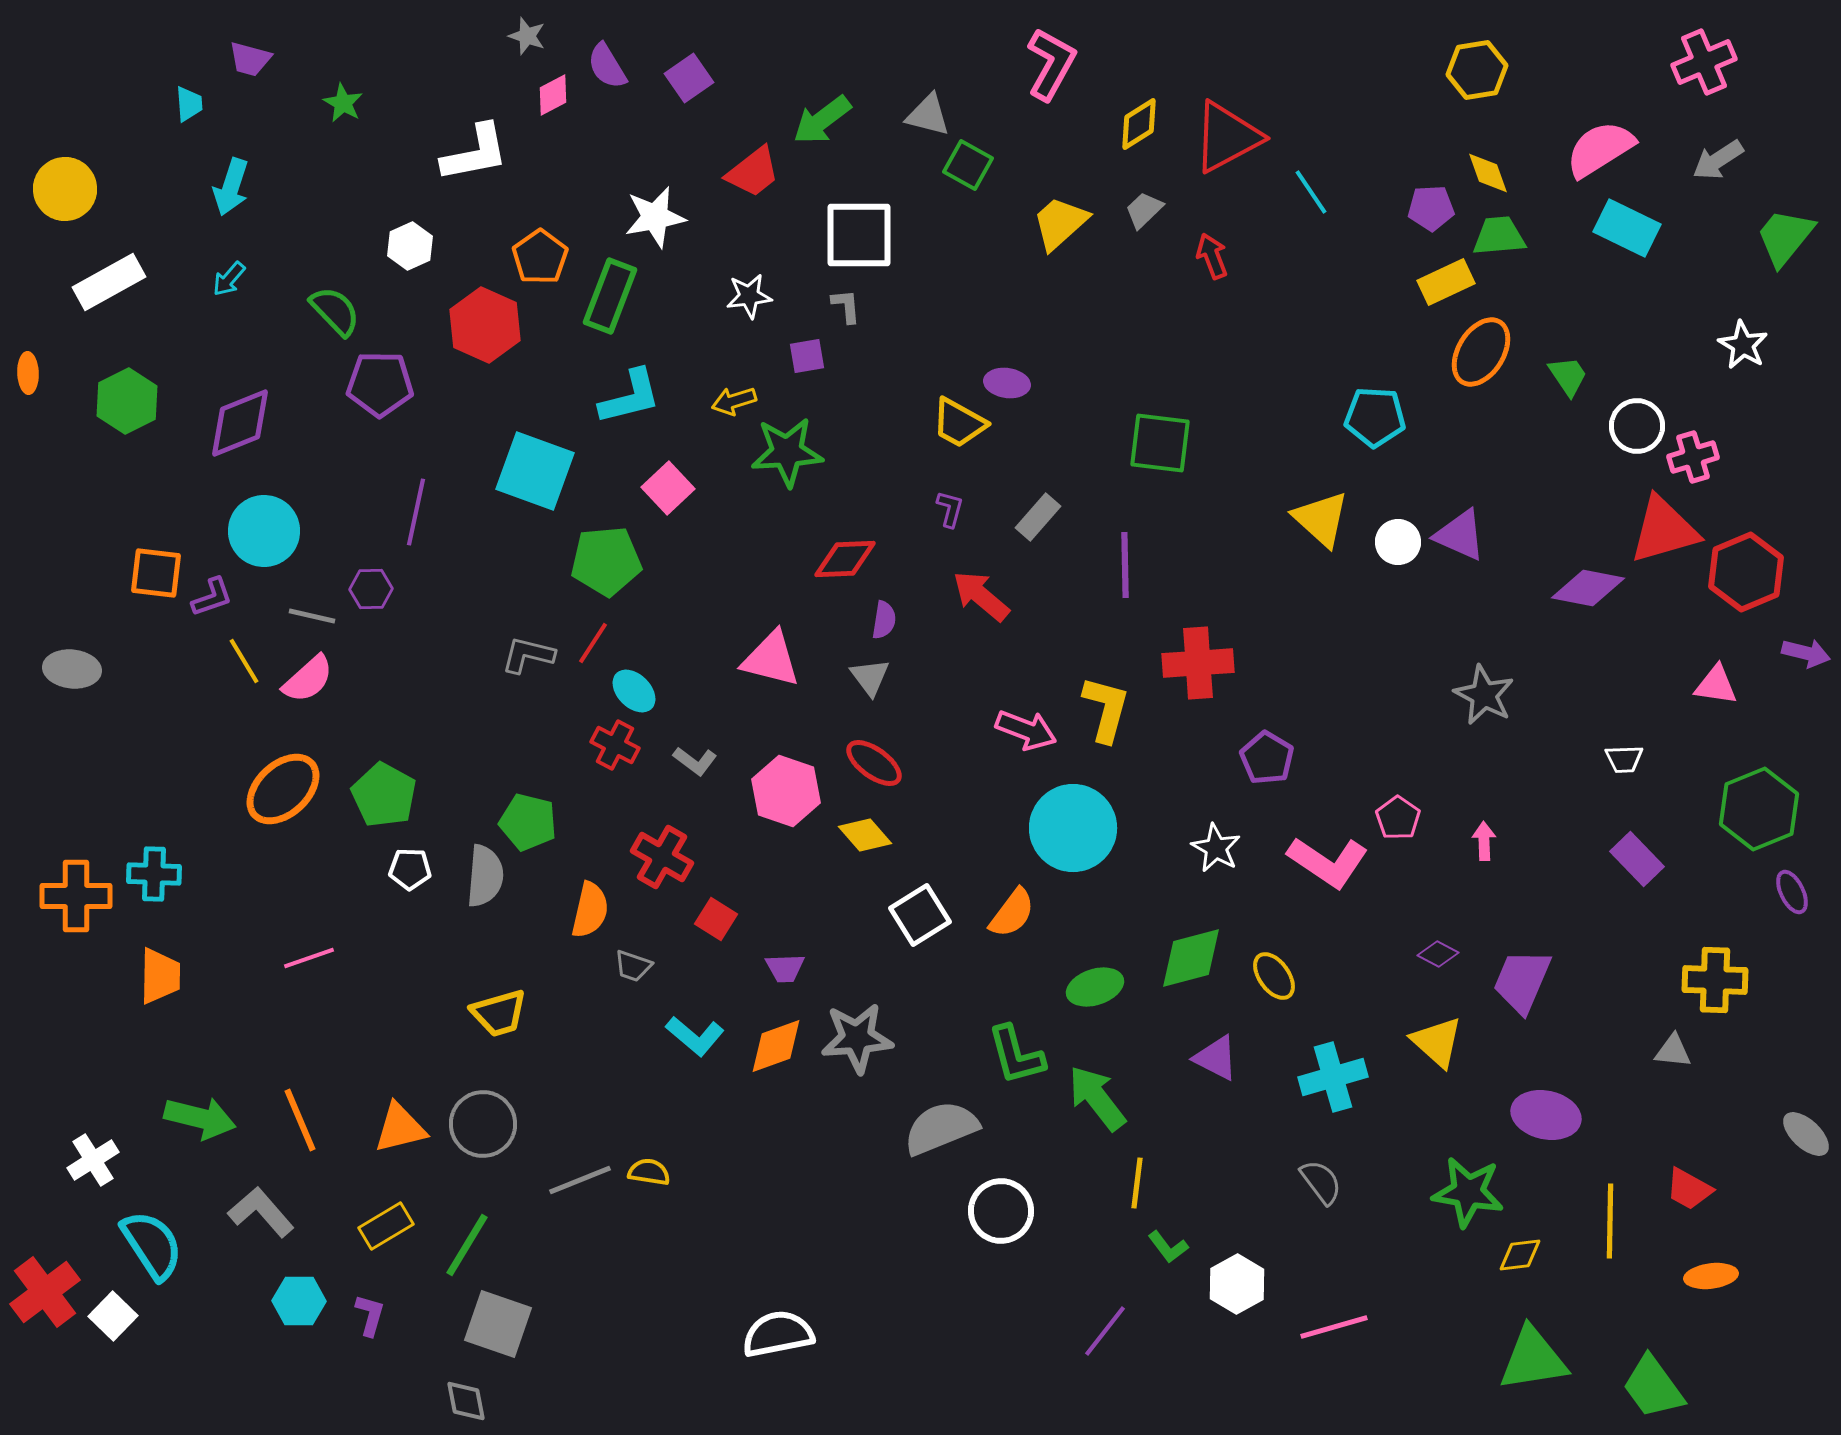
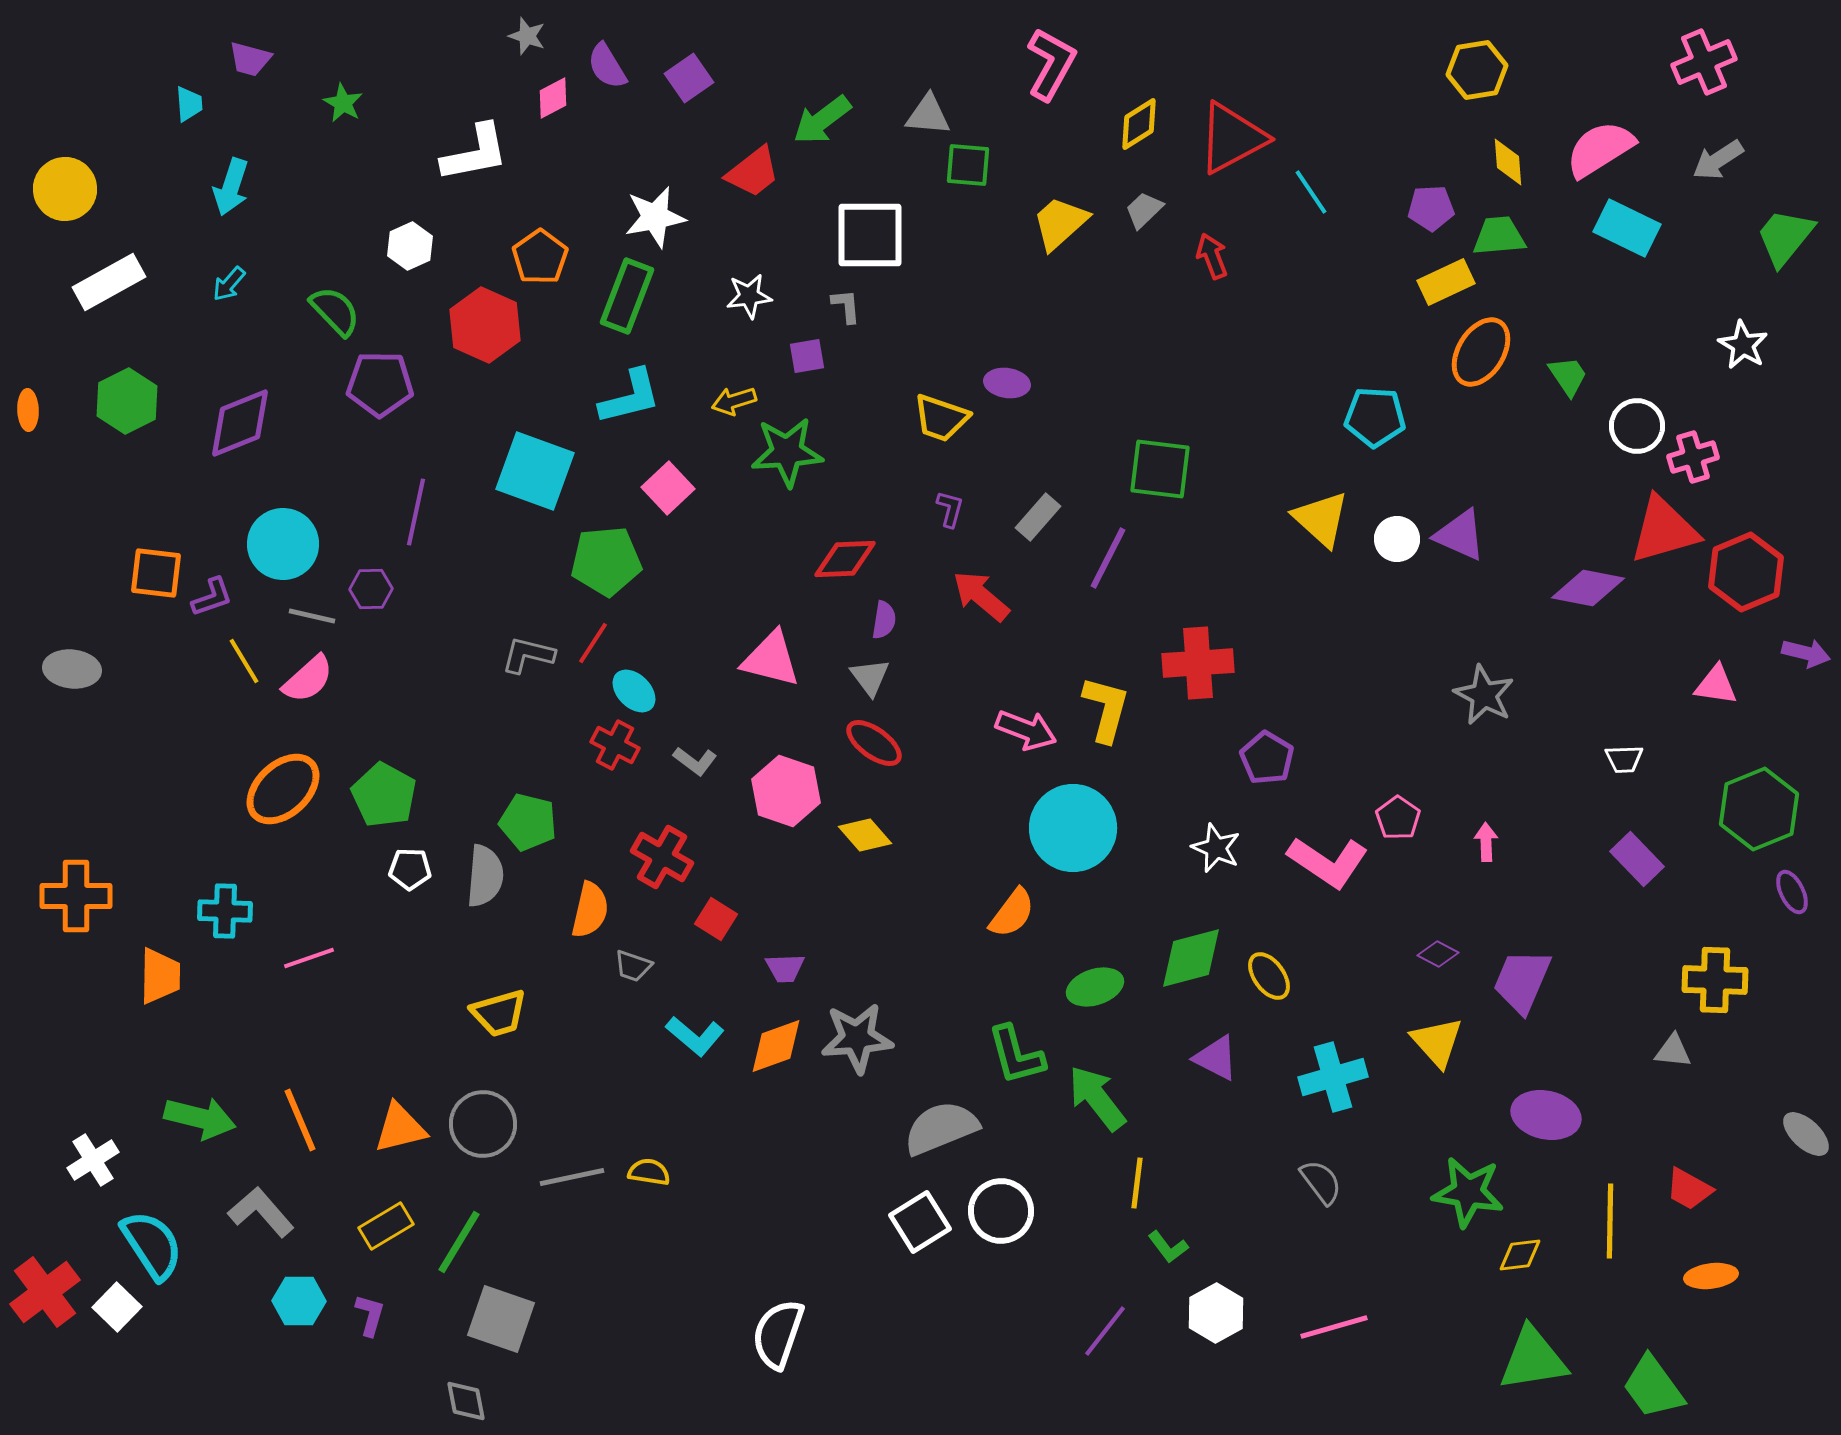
pink diamond at (553, 95): moved 3 px down
gray triangle at (928, 115): rotated 9 degrees counterclockwise
red triangle at (1227, 137): moved 5 px right, 1 px down
green square at (968, 165): rotated 24 degrees counterclockwise
yellow diamond at (1488, 173): moved 20 px right, 11 px up; rotated 15 degrees clockwise
white square at (859, 235): moved 11 px right
cyan arrow at (229, 279): moved 5 px down
green rectangle at (610, 296): moved 17 px right
orange ellipse at (28, 373): moved 37 px down
yellow trapezoid at (959, 423): moved 18 px left, 5 px up; rotated 10 degrees counterclockwise
green square at (1160, 443): moved 26 px down
cyan circle at (264, 531): moved 19 px right, 13 px down
white circle at (1398, 542): moved 1 px left, 3 px up
purple line at (1125, 565): moved 17 px left, 7 px up; rotated 28 degrees clockwise
red ellipse at (874, 763): moved 20 px up
pink arrow at (1484, 841): moved 2 px right, 1 px down
white star at (1216, 848): rotated 6 degrees counterclockwise
cyan cross at (154, 874): moved 71 px right, 37 px down
white square at (920, 915): moved 307 px down
yellow ellipse at (1274, 976): moved 5 px left
yellow triangle at (1437, 1042): rotated 6 degrees clockwise
gray line at (580, 1180): moved 8 px left, 3 px up; rotated 10 degrees clockwise
green line at (467, 1245): moved 8 px left, 3 px up
white hexagon at (1237, 1284): moved 21 px left, 29 px down
white square at (113, 1316): moved 4 px right, 9 px up
gray square at (498, 1324): moved 3 px right, 5 px up
white semicircle at (778, 1334): rotated 60 degrees counterclockwise
